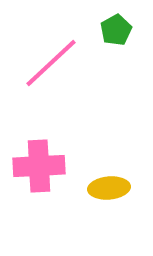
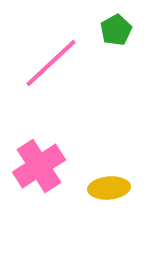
pink cross: rotated 30 degrees counterclockwise
